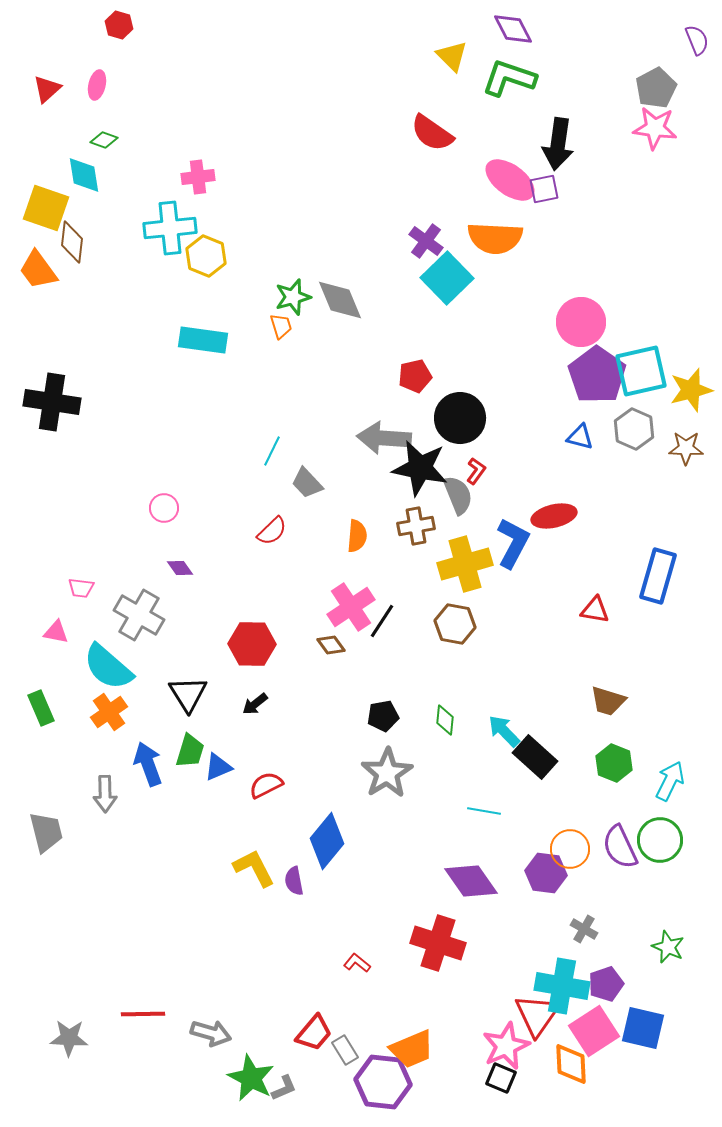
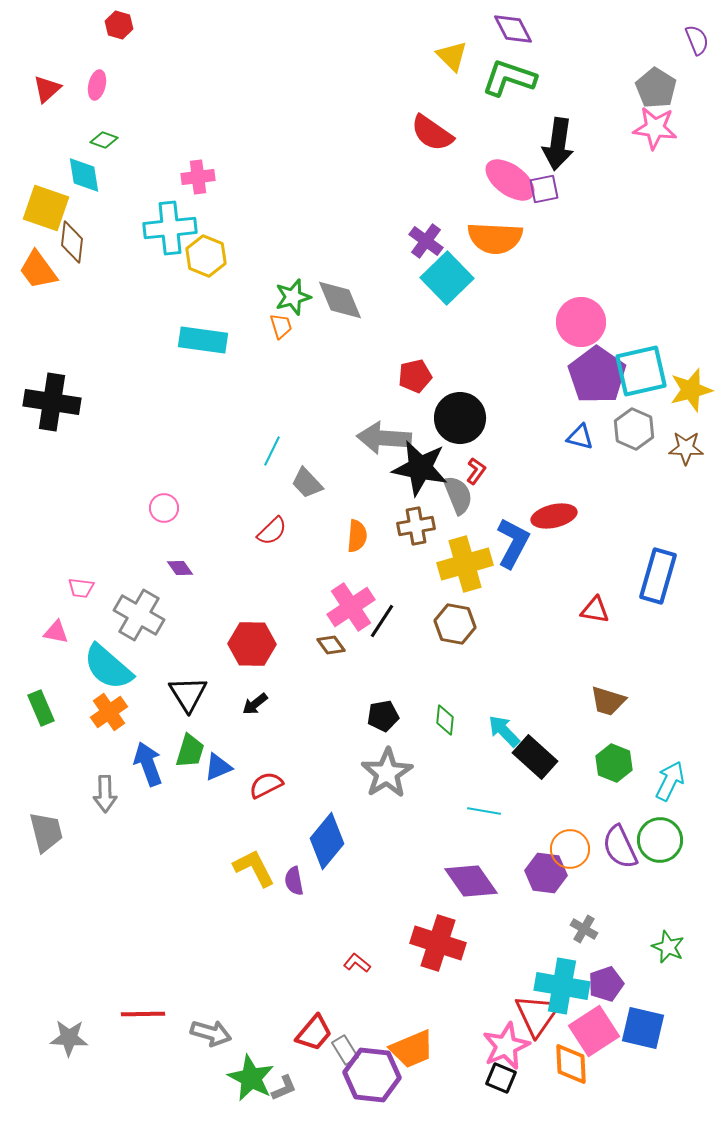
gray pentagon at (656, 88): rotated 12 degrees counterclockwise
purple hexagon at (383, 1082): moved 11 px left, 7 px up
